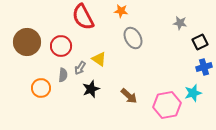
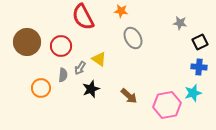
blue cross: moved 5 px left; rotated 21 degrees clockwise
